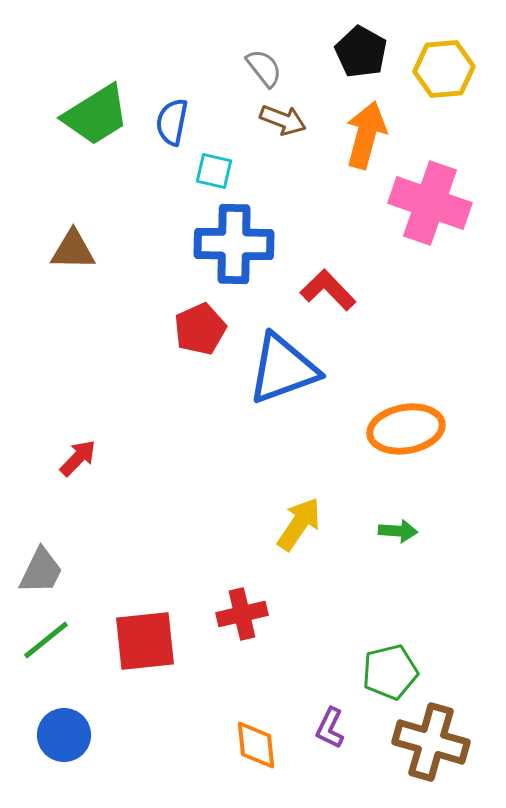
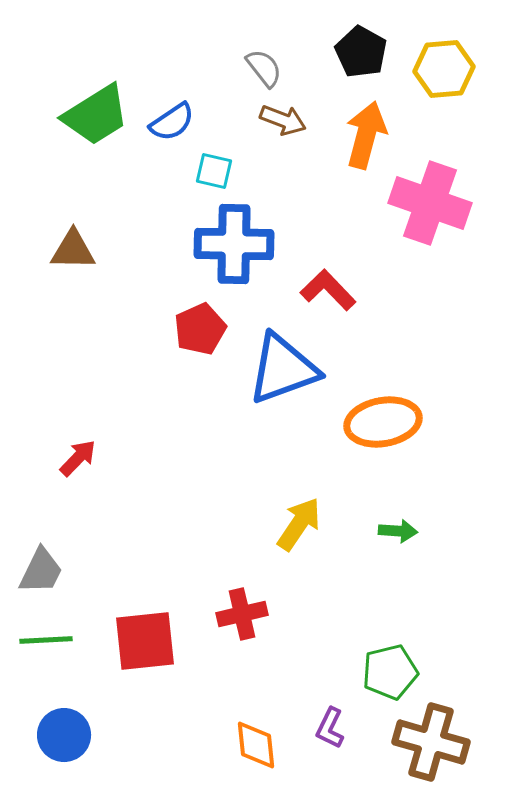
blue semicircle: rotated 135 degrees counterclockwise
orange ellipse: moved 23 px left, 7 px up
green line: rotated 36 degrees clockwise
